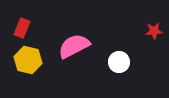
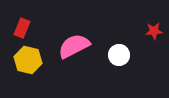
white circle: moved 7 px up
